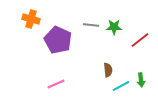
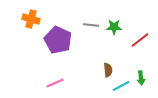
green arrow: moved 2 px up
pink line: moved 1 px left, 1 px up
